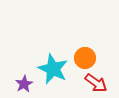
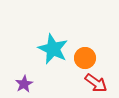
cyan star: moved 20 px up
